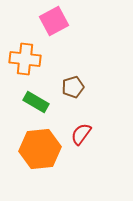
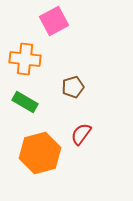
green rectangle: moved 11 px left
orange hexagon: moved 4 px down; rotated 9 degrees counterclockwise
